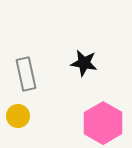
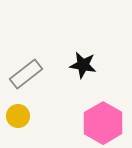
black star: moved 1 px left, 2 px down
gray rectangle: rotated 64 degrees clockwise
